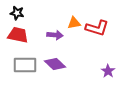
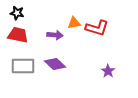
gray rectangle: moved 2 px left, 1 px down
